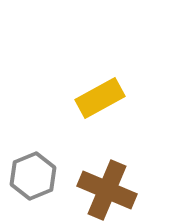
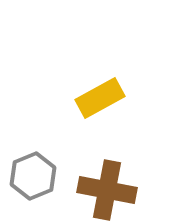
brown cross: rotated 12 degrees counterclockwise
